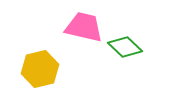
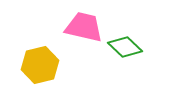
yellow hexagon: moved 4 px up
